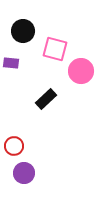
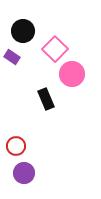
pink square: rotated 30 degrees clockwise
purple rectangle: moved 1 px right, 6 px up; rotated 28 degrees clockwise
pink circle: moved 9 px left, 3 px down
black rectangle: rotated 70 degrees counterclockwise
red circle: moved 2 px right
